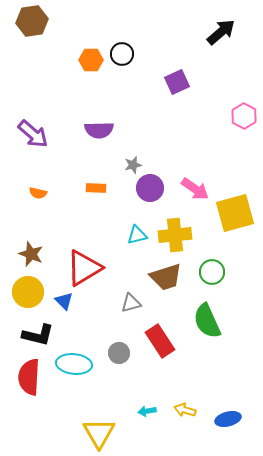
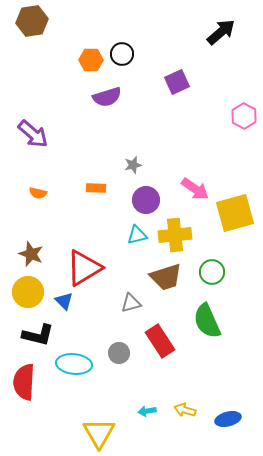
purple semicircle: moved 8 px right, 33 px up; rotated 16 degrees counterclockwise
purple circle: moved 4 px left, 12 px down
red semicircle: moved 5 px left, 5 px down
